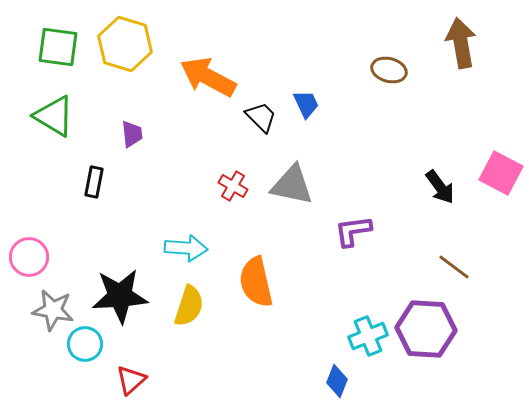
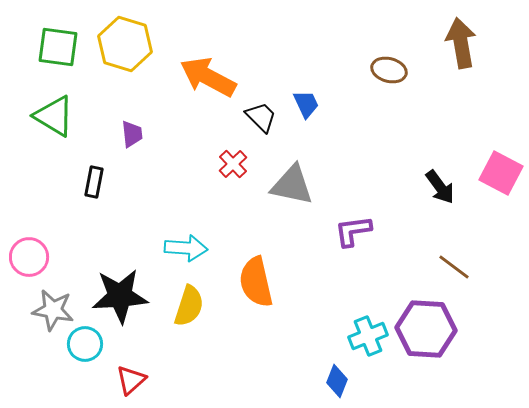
red cross: moved 22 px up; rotated 16 degrees clockwise
